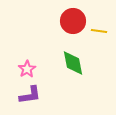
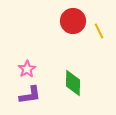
yellow line: rotated 56 degrees clockwise
green diamond: moved 20 px down; rotated 12 degrees clockwise
